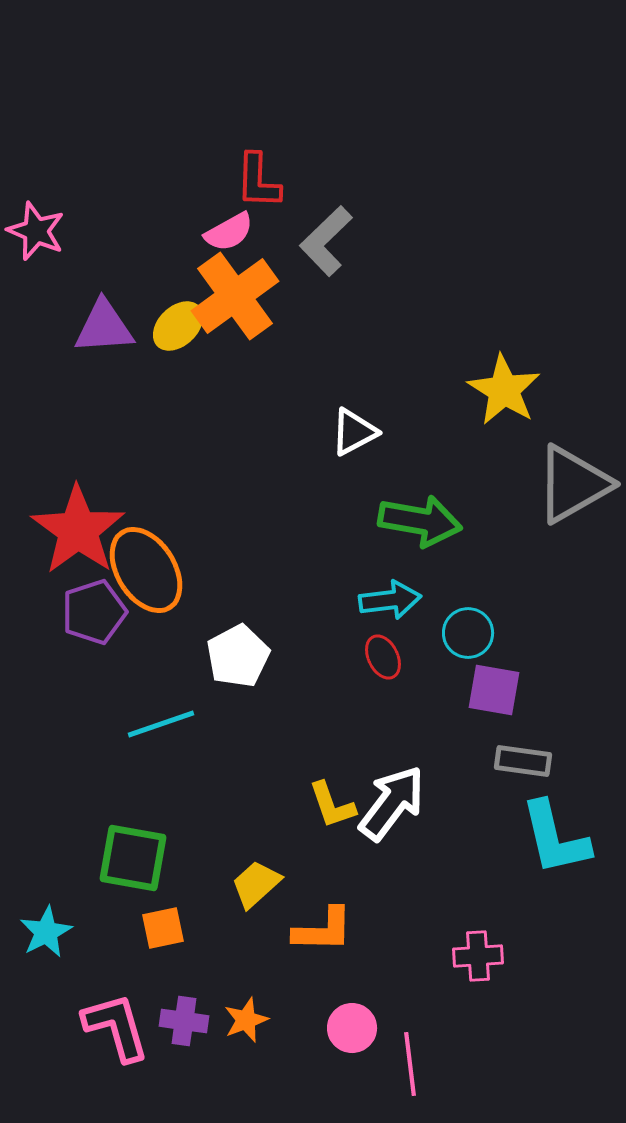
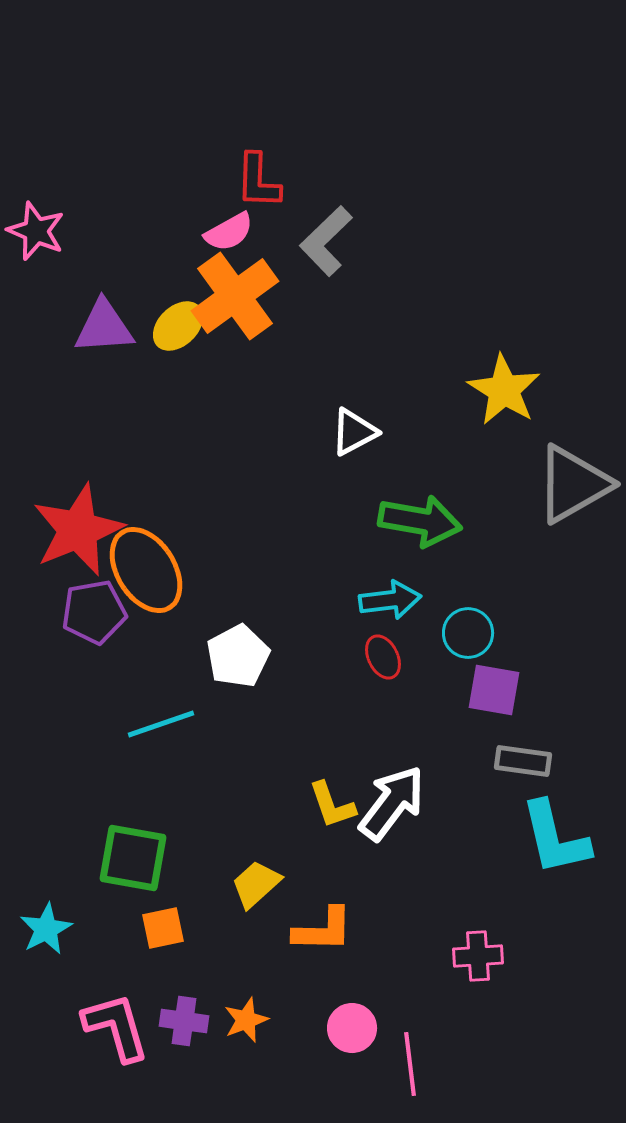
red star: rotated 14 degrees clockwise
purple pentagon: rotated 8 degrees clockwise
cyan star: moved 3 px up
